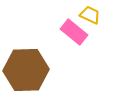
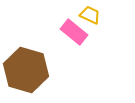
brown hexagon: rotated 18 degrees clockwise
